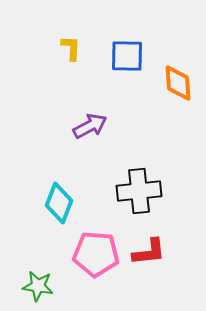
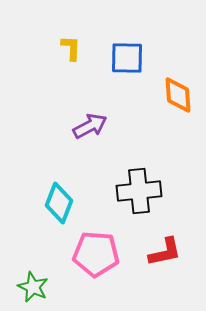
blue square: moved 2 px down
orange diamond: moved 12 px down
red L-shape: moved 16 px right; rotated 6 degrees counterclockwise
green star: moved 5 px left, 1 px down; rotated 16 degrees clockwise
